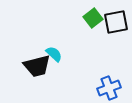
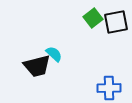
blue cross: rotated 20 degrees clockwise
